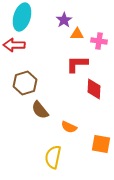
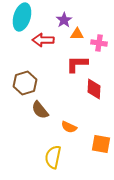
pink cross: moved 2 px down
red arrow: moved 29 px right, 5 px up
